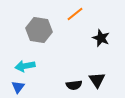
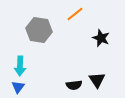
cyan arrow: moved 5 px left; rotated 78 degrees counterclockwise
